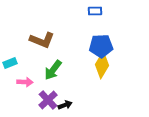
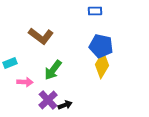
brown L-shape: moved 1 px left, 4 px up; rotated 15 degrees clockwise
blue pentagon: rotated 15 degrees clockwise
